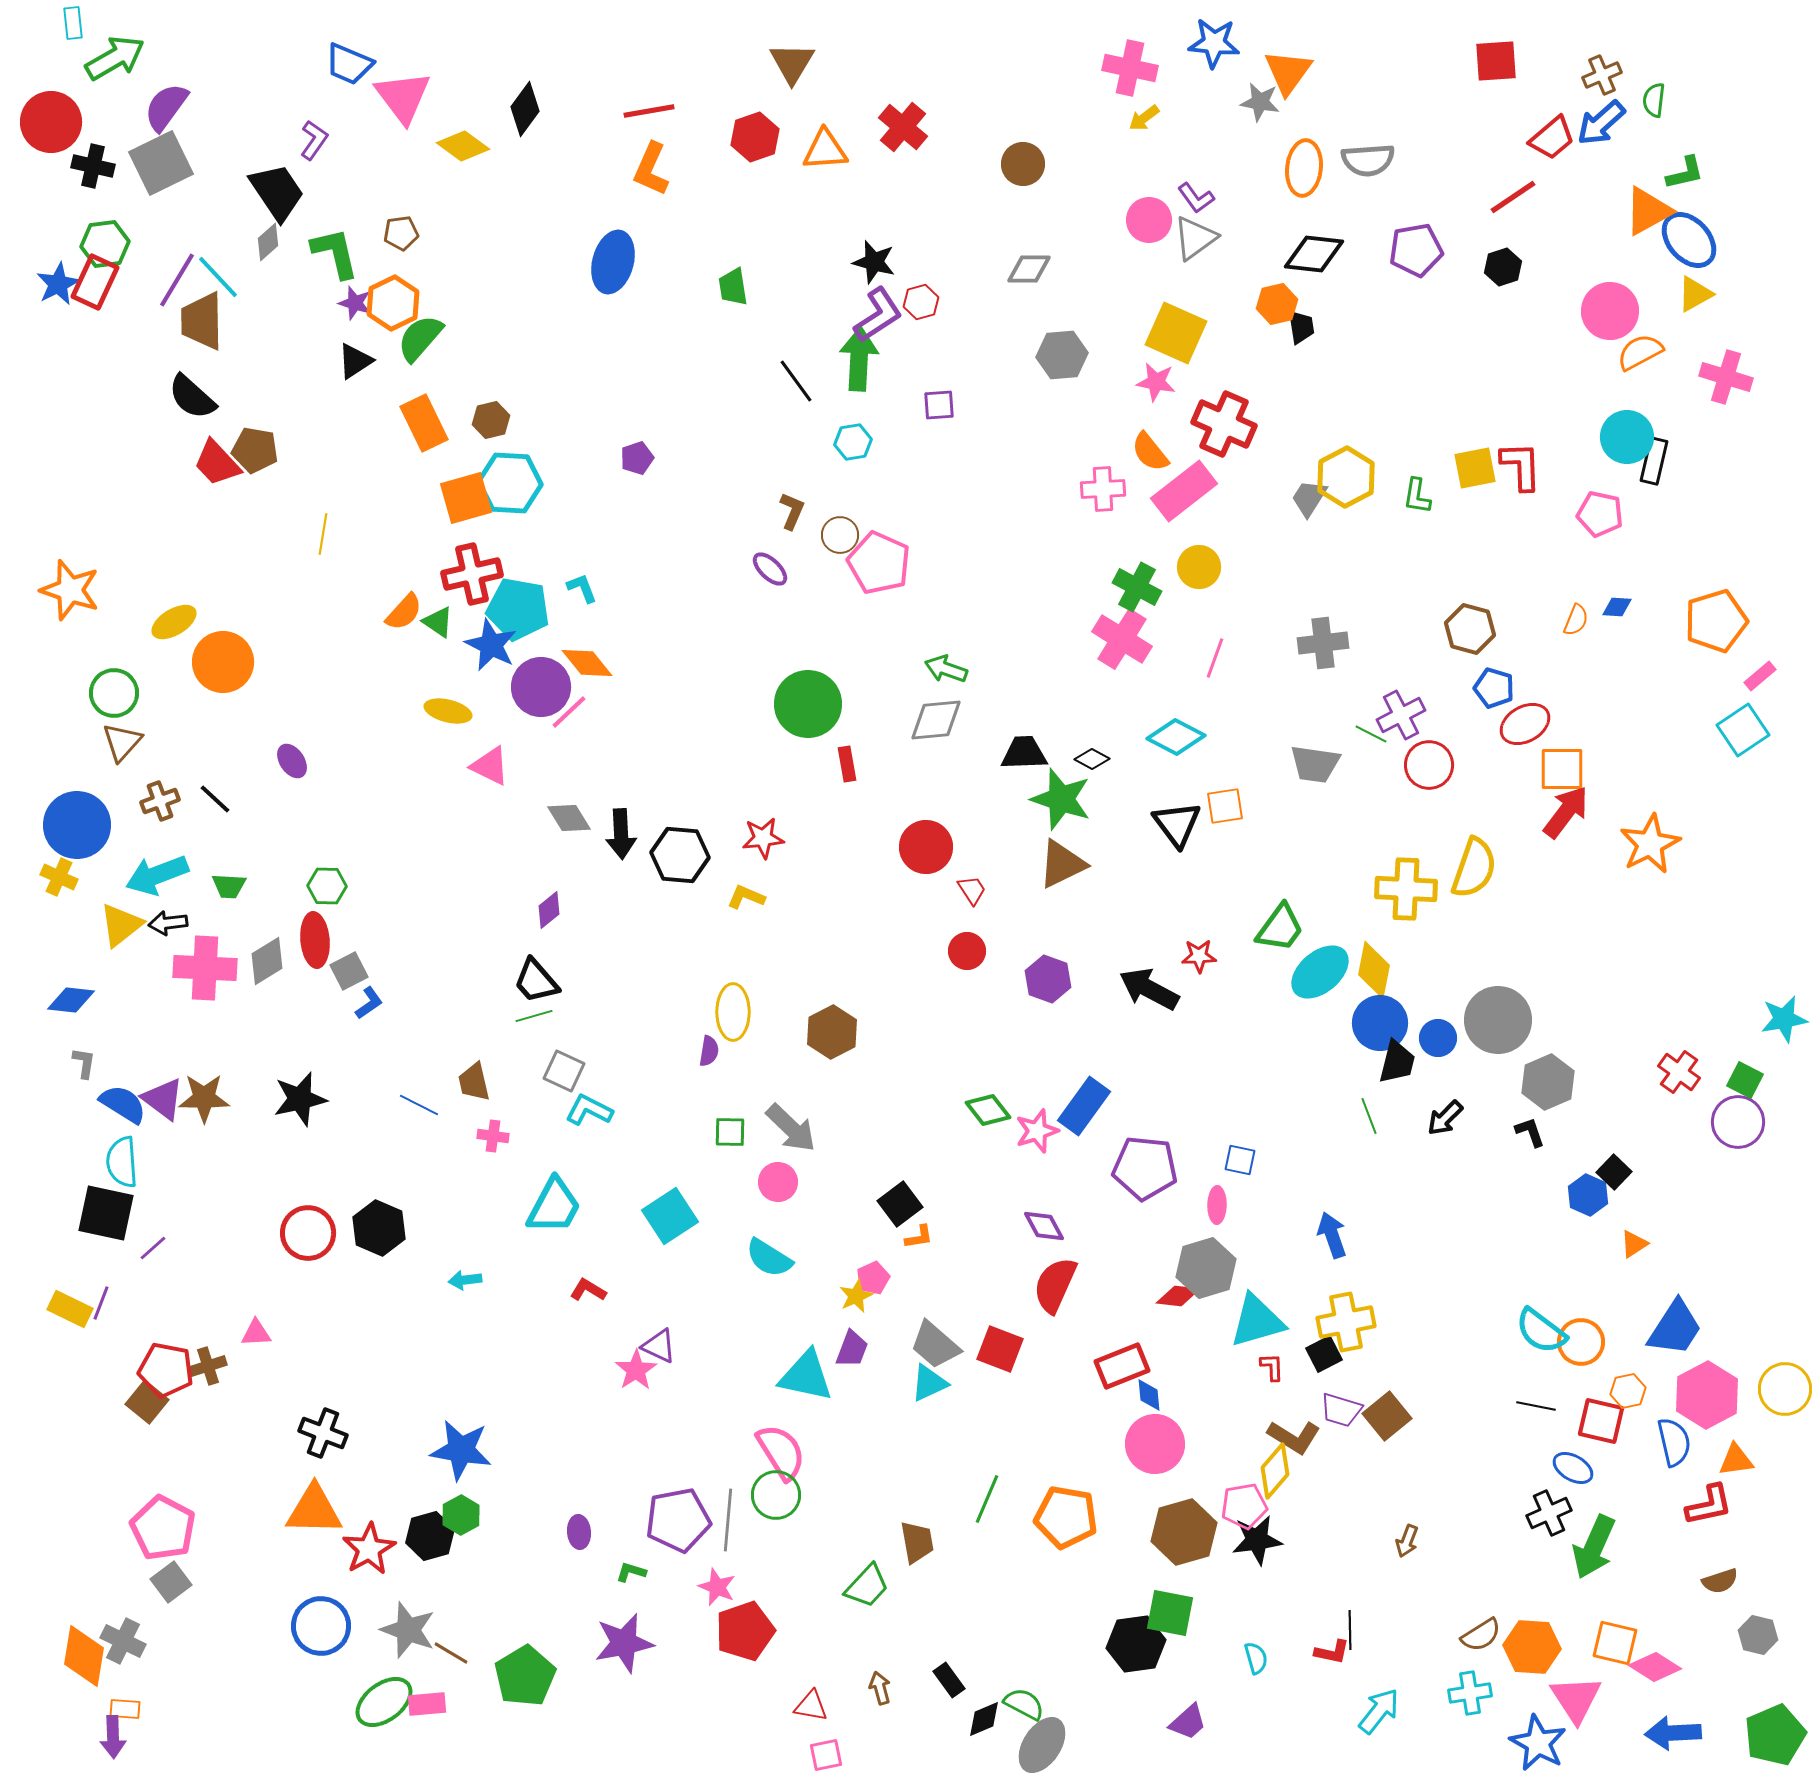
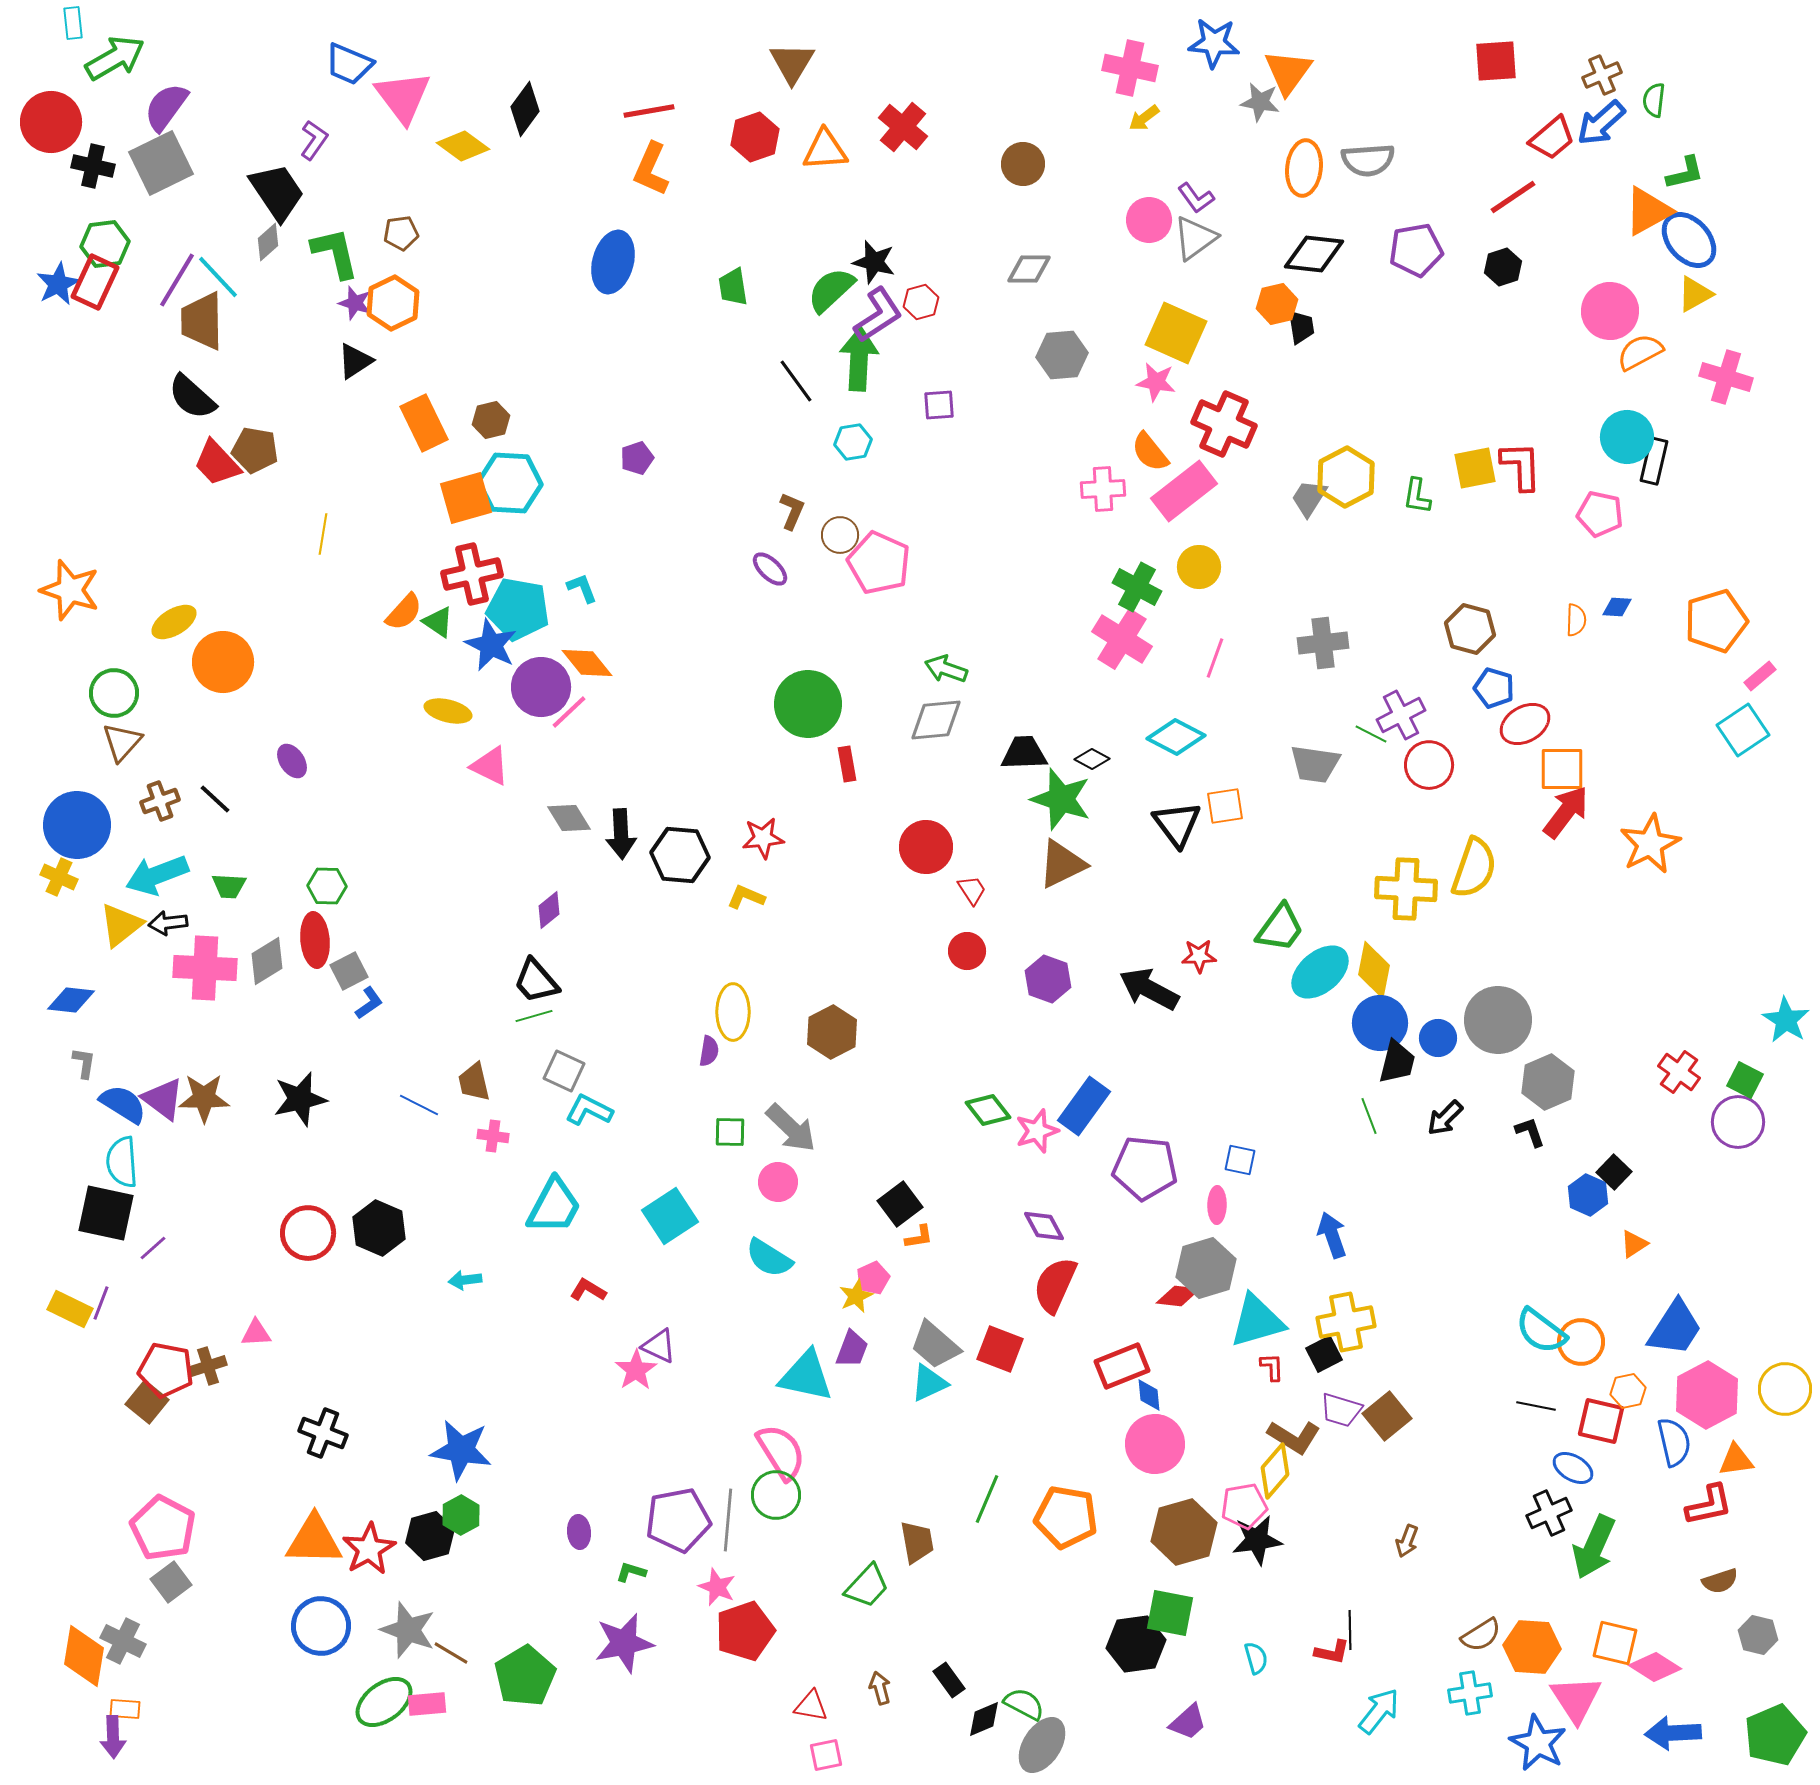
green semicircle at (420, 338): moved 411 px right, 48 px up; rotated 6 degrees clockwise
orange semicircle at (1576, 620): rotated 20 degrees counterclockwise
cyan star at (1784, 1019): moved 2 px right, 1 px down; rotated 30 degrees counterclockwise
orange triangle at (314, 1510): moved 30 px down
